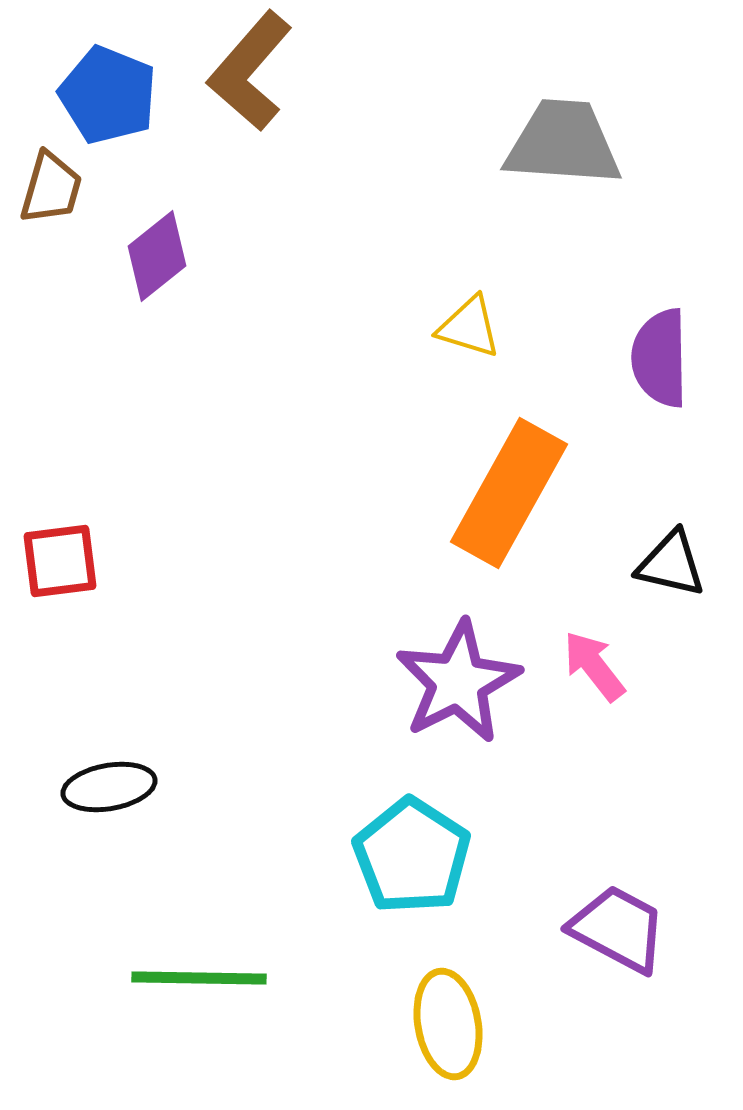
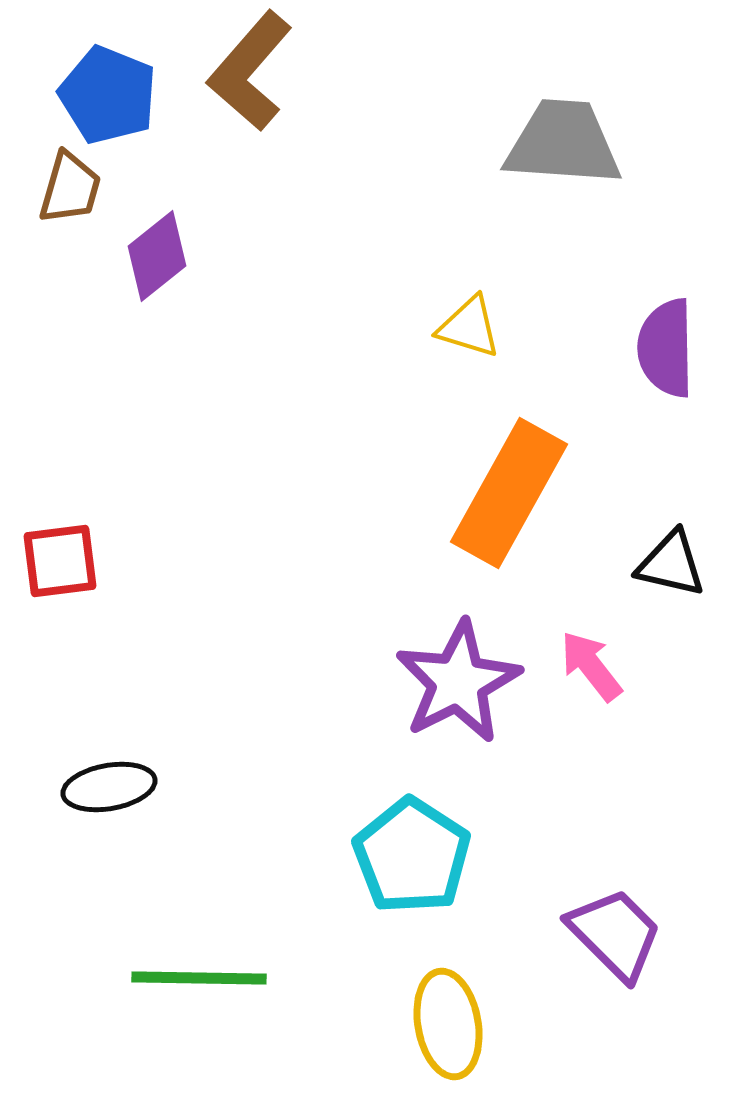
brown trapezoid: moved 19 px right
purple semicircle: moved 6 px right, 10 px up
pink arrow: moved 3 px left
purple trapezoid: moved 3 px left, 5 px down; rotated 17 degrees clockwise
